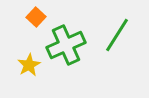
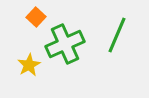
green line: rotated 9 degrees counterclockwise
green cross: moved 1 px left, 1 px up
